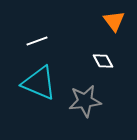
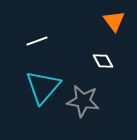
cyan triangle: moved 4 px right, 4 px down; rotated 48 degrees clockwise
gray star: moved 2 px left; rotated 16 degrees clockwise
